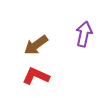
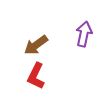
red L-shape: rotated 88 degrees counterclockwise
